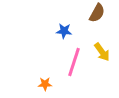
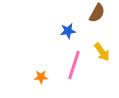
blue star: moved 4 px right; rotated 14 degrees counterclockwise
pink line: moved 3 px down
orange star: moved 4 px left, 7 px up
